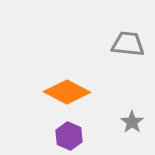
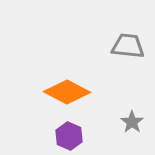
gray trapezoid: moved 2 px down
